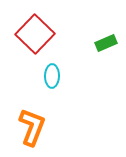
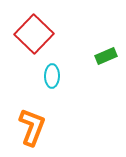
red square: moved 1 px left
green rectangle: moved 13 px down
